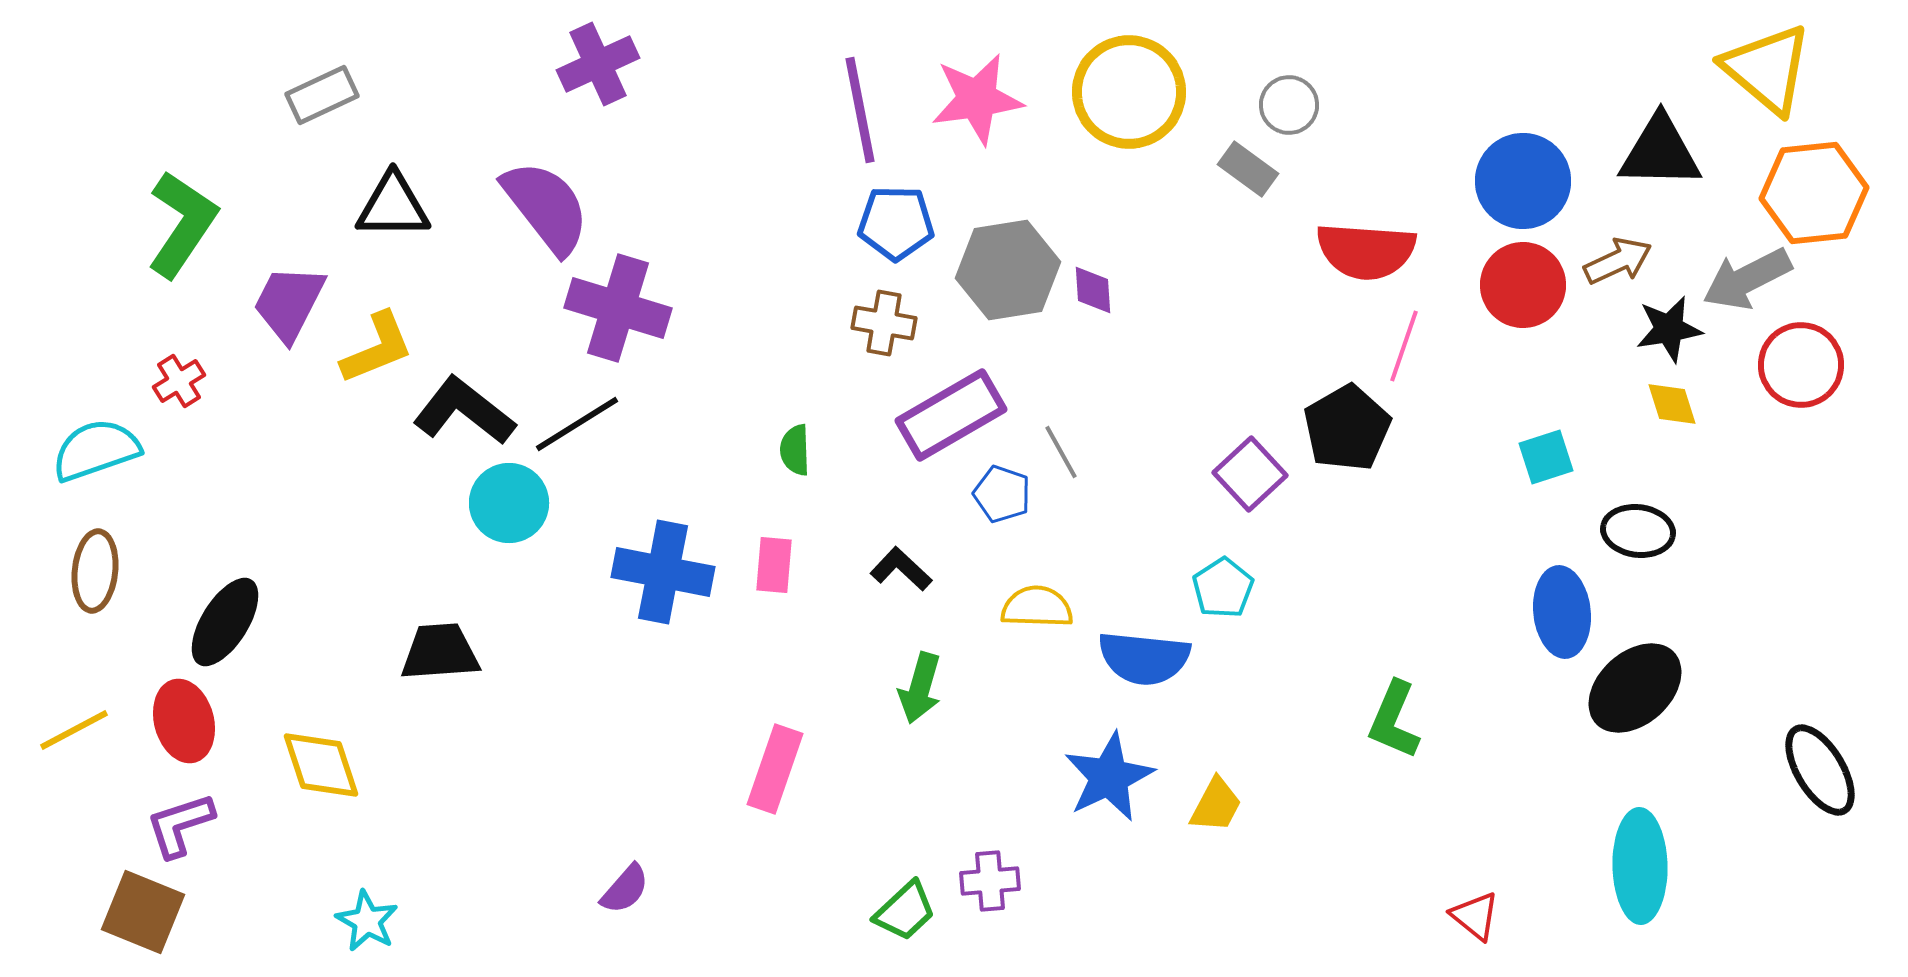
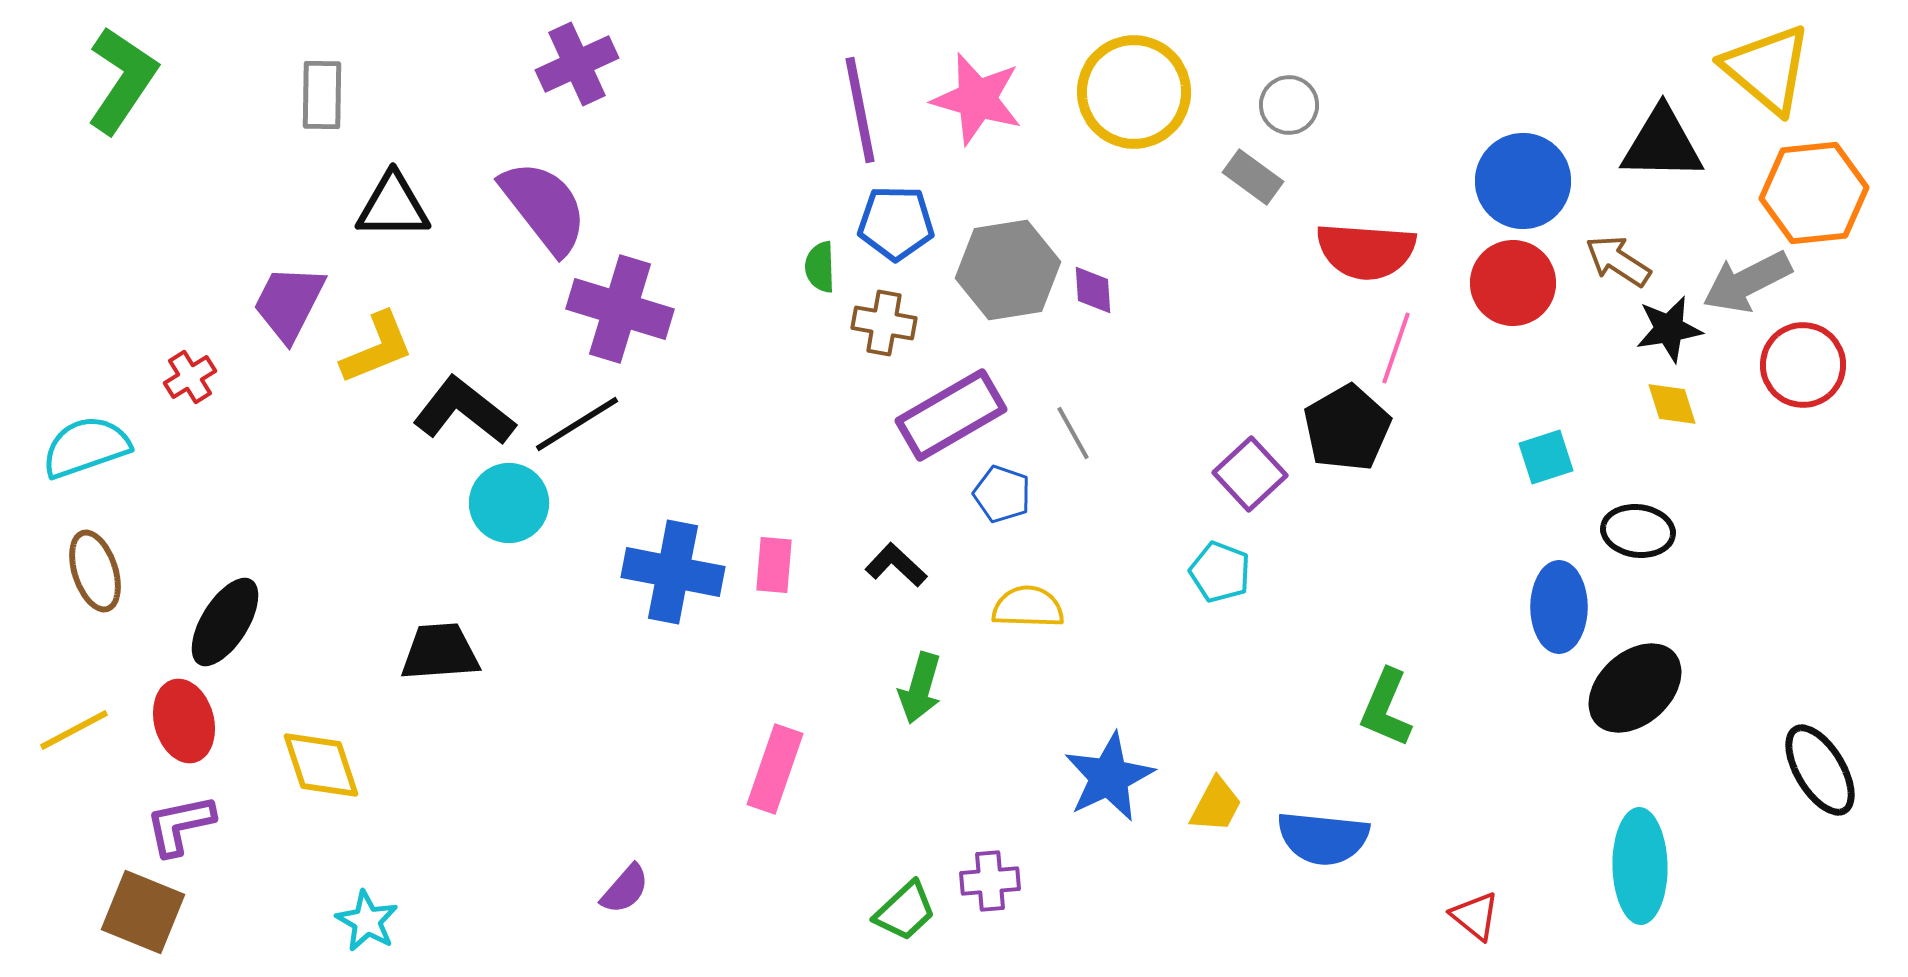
purple cross at (598, 64): moved 21 px left
yellow circle at (1129, 92): moved 5 px right
gray rectangle at (322, 95): rotated 64 degrees counterclockwise
pink star at (977, 99): rotated 24 degrees clockwise
black triangle at (1660, 152): moved 2 px right, 8 px up
gray rectangle at (1248, 169): moved 5 px right, 8 px down
purple semicircle at (546, 207): moved 2 px left
green L-shape at (182, 224): moved 60 px left, 144 px up
brown arrow at (1618, 261): rotated 122 degrees counterclockwise
gray arrow at (1747, 279): moved 3 px down
red circle at (1523, 285): moved 10 px left, 2 px up
purple cross at (618, 308): moved 2 px right, 1 px down
pink line at (1404, 346): moved 8 px left, 2 px down
red circle at (1801, 365): moved 2 px right
red cross at (179, 381): moved 11 px right, 4 px up
cyan semicircle at (96, 450): moved 10 px left, 3 px up
green semicircle at (795, 450): moved 25 px right, 183 px up
gray line at (1061, 452): moved 12 px right, 19 px up
black L-shape at (901, 569): moved 5 px left, 4 px up
brown ellipse at (95, 571): rotated 24 degrees counterclockwise
blue cross at (663, 572): moved 10 px right
cyan pentagon at (1223, 588): moved 3 px left, 16 px up; rotated 18 degrees counterclockwise
yellow semicircle at (1037, 607): moved 9 px left
blue ellipse at (1562, 612): moved 3 px left, 5 px up; rotated 6 degrees clockwise
blue semicircle at (1144, 658): moved 179 px right, 180 px down
green L-shape at (1394, 720): moved 8 px left, 12 px up
purple L-shape at (180, 825): rotated 6 degrees clockwise
